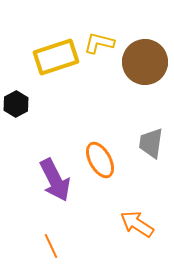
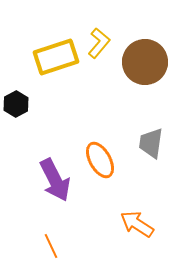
yellow L-shape: rotated 116 degrees clockwise
